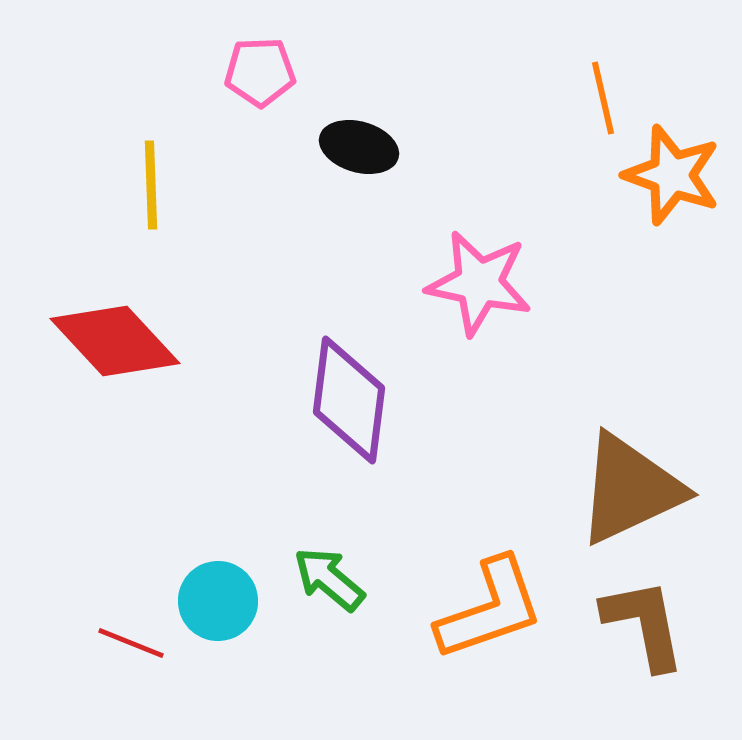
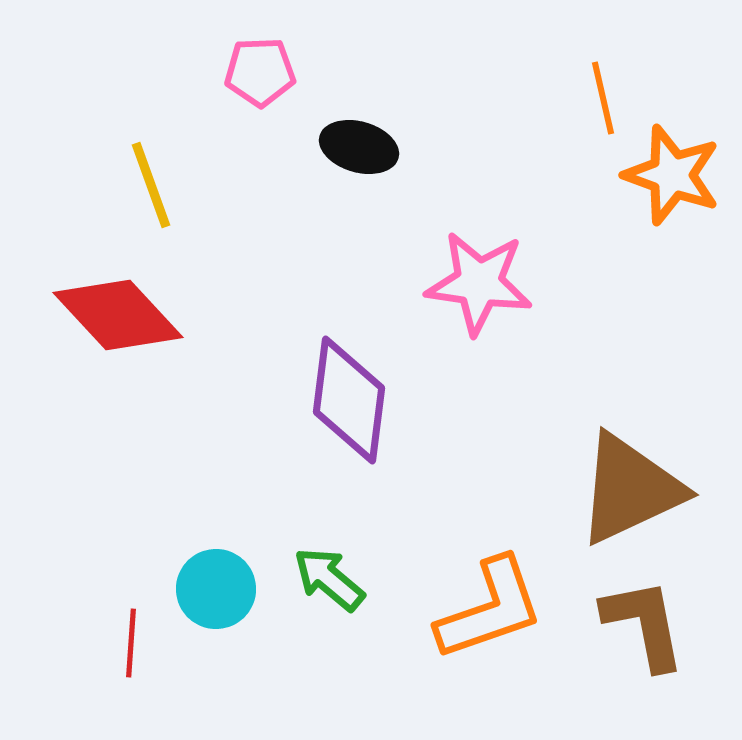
yellow line: rotated 18 degrees counterclockwise
pink star: rotated 4 degrees counterclockwise
red diamond: moved 3 px right, 26 px up
cyan circle: moved 2 px left, 12 px up
red line: rotated 72 degrees clockwise
